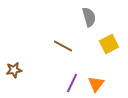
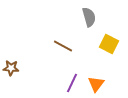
yellow square: rotated 36 degrees counterclockwise
brown star: moved 3 px left, 2 px up; rotated 14 degrees clockwise
